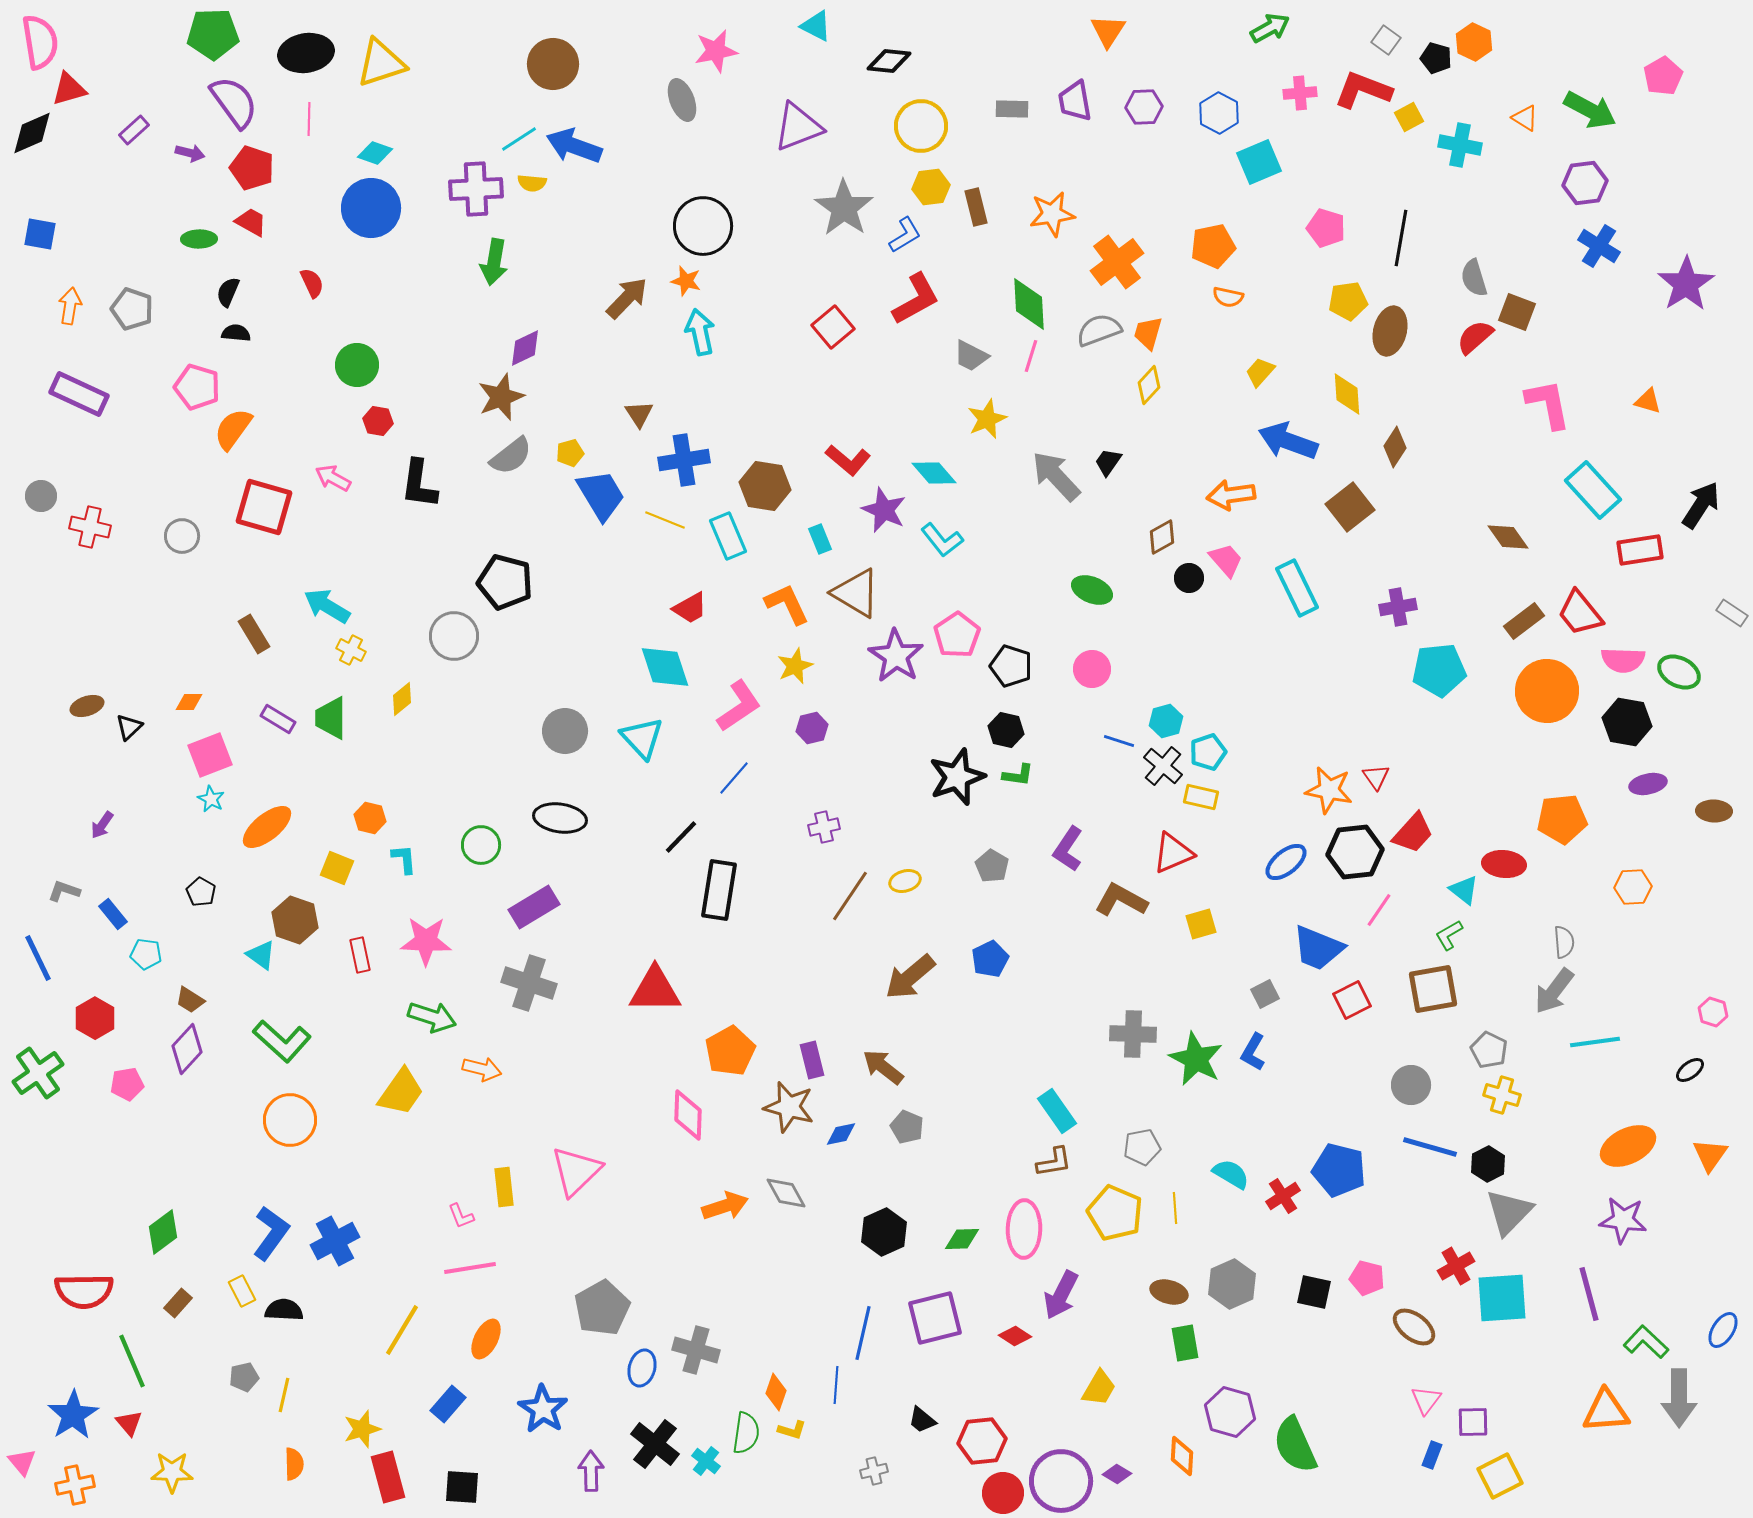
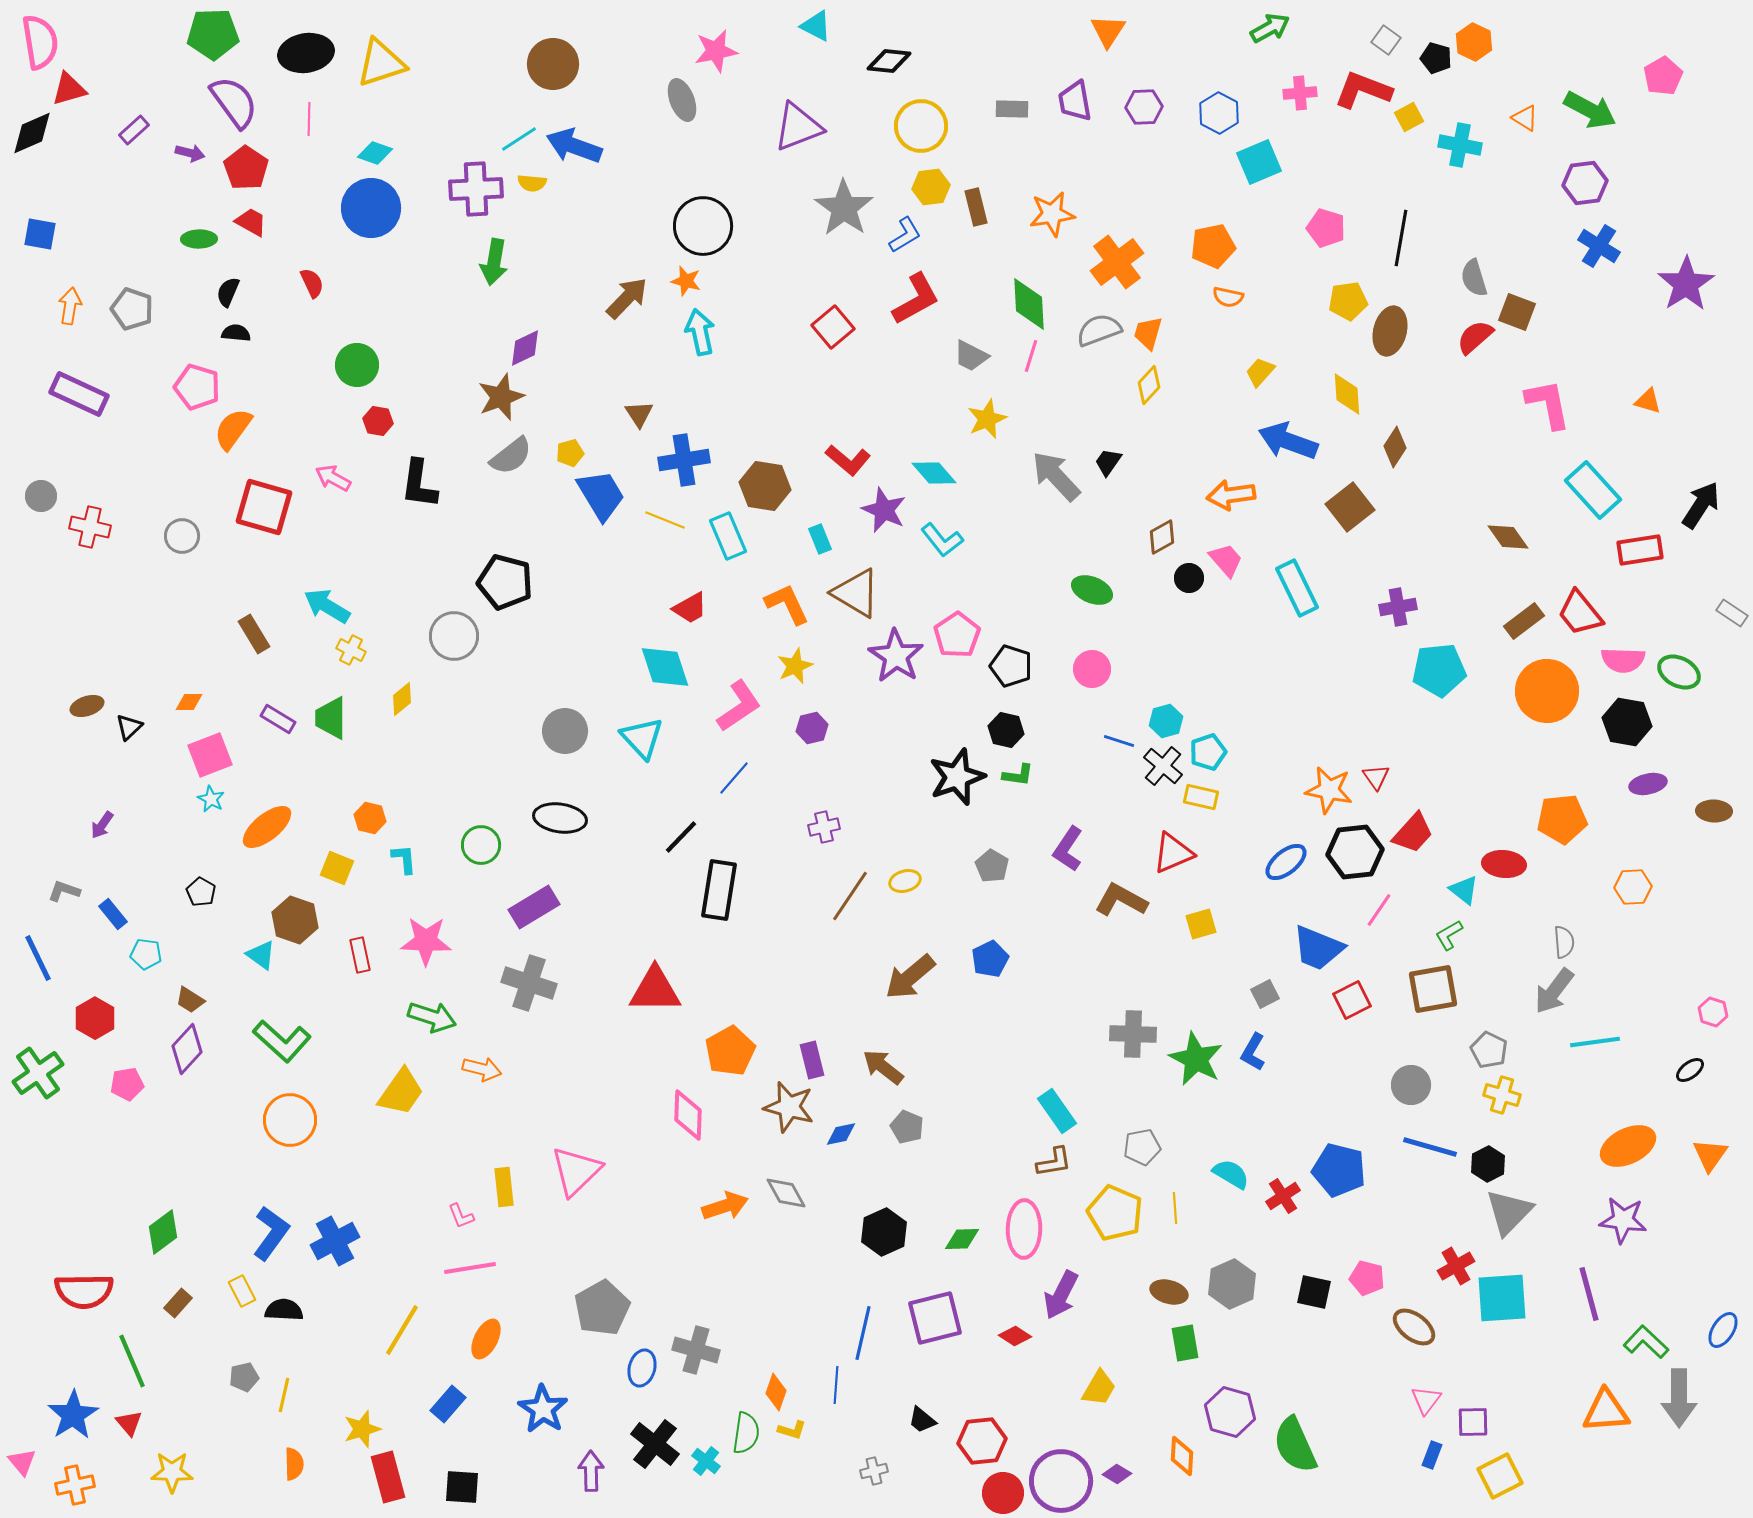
red pentagon at (252, 168): moved 6 px left; rotated 15 degrees clockwise
